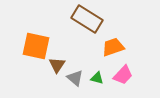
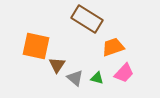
pink trapezoid: moved 1 px right, 2 px up
